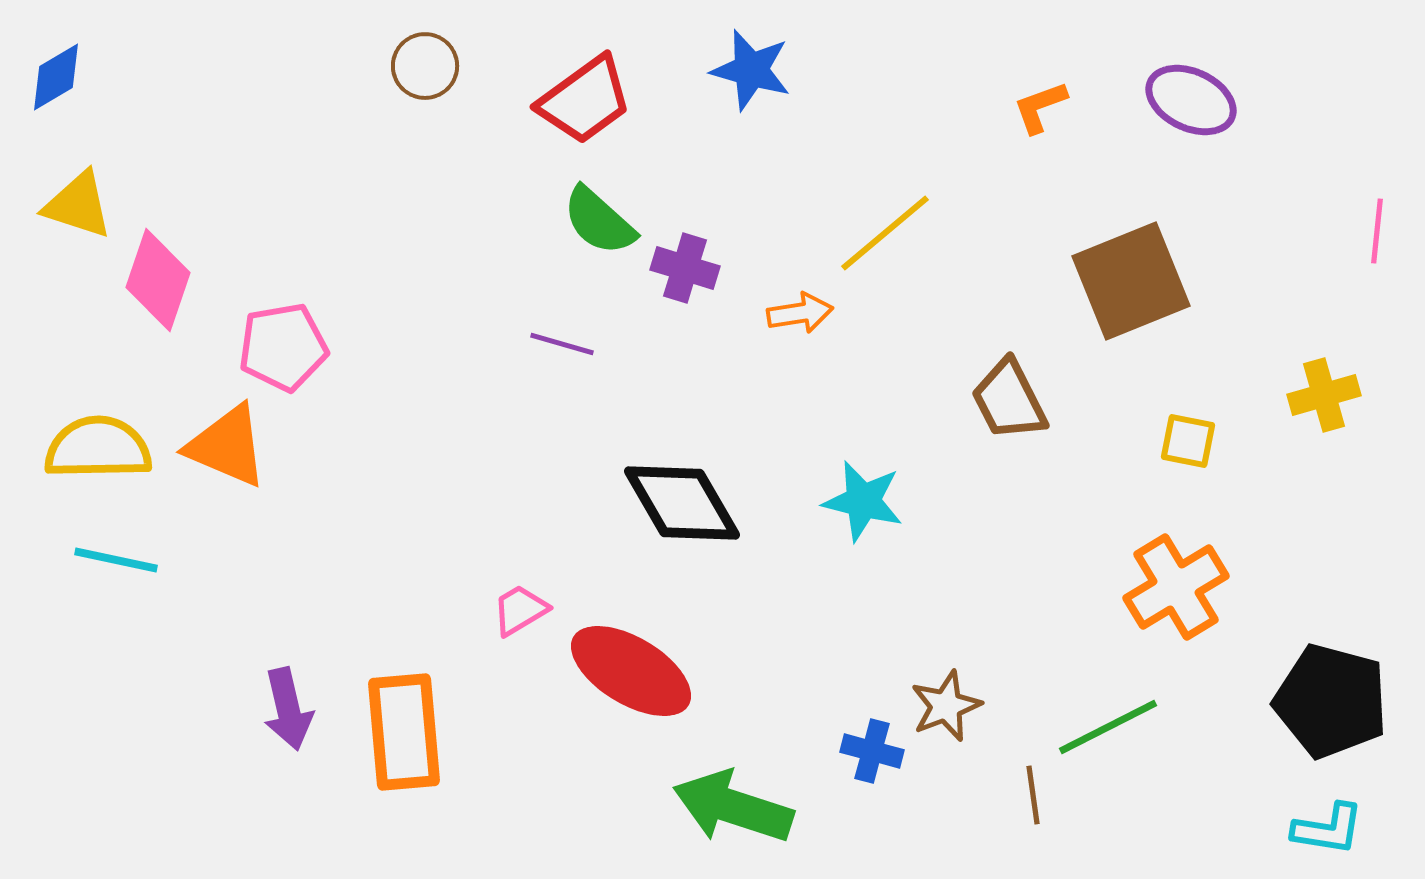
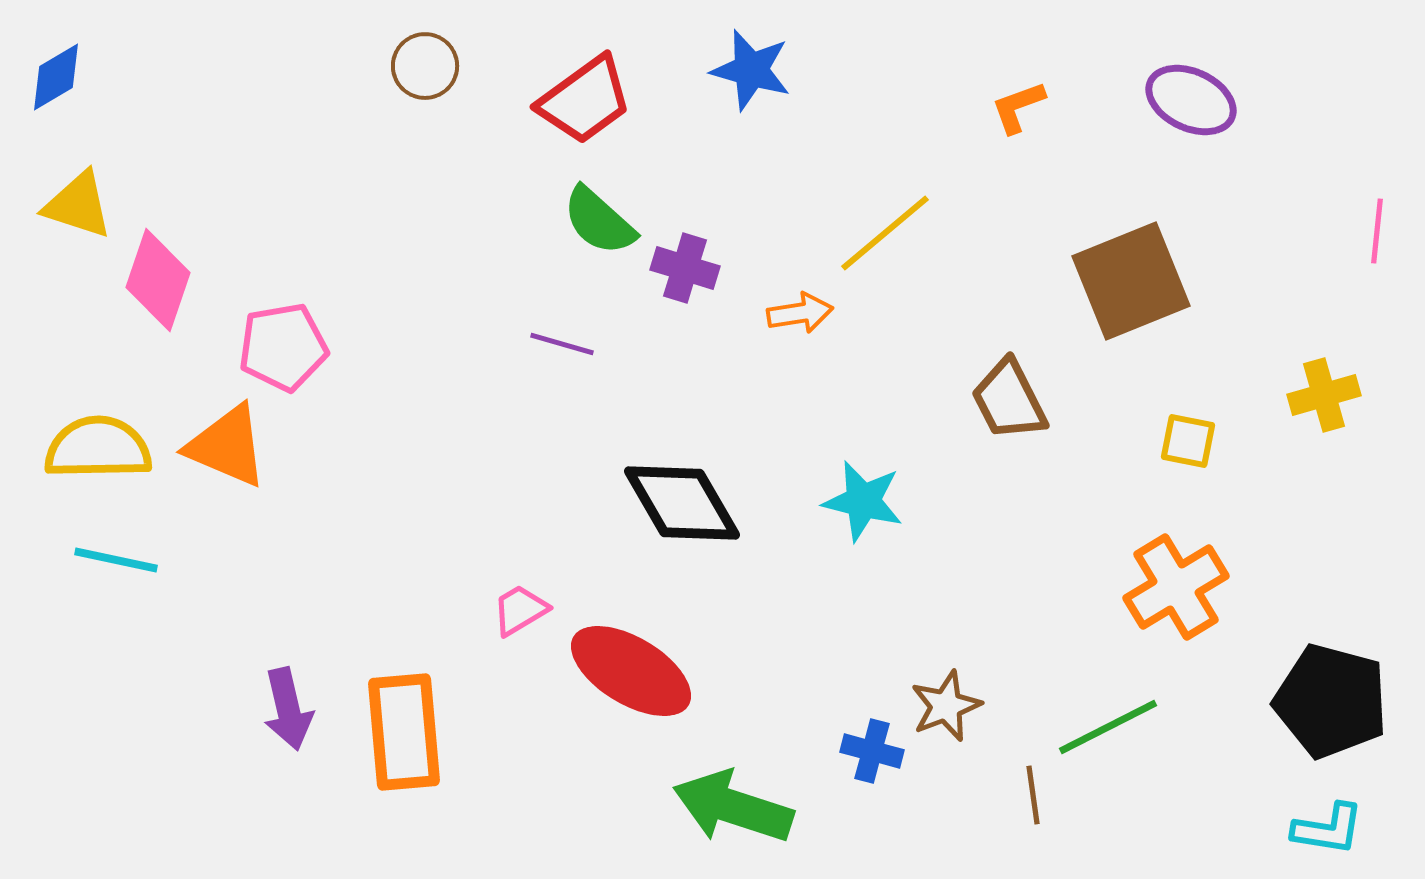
orange L-shape: moved 22 px left
